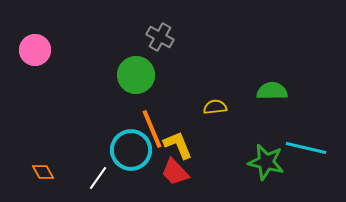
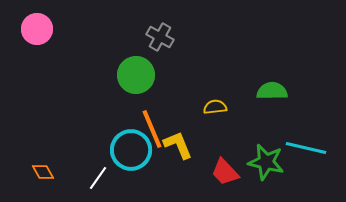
pink circle: moved 2 px right, 21 px up
red trapezoid: moved 50 px right
